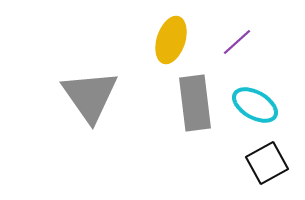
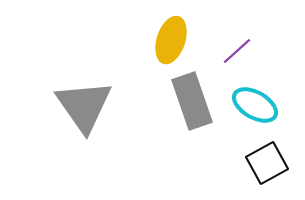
purple line: moved 9 px down
gray triangle: moved 6 px left, 10 px down
gray rectangle: moved 3 px left, 2 px up; rotated 12 degrees counterclockwise
